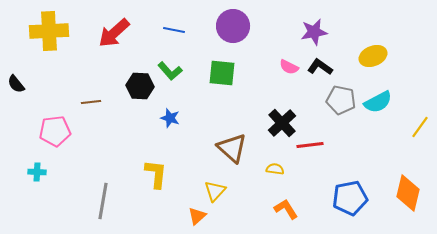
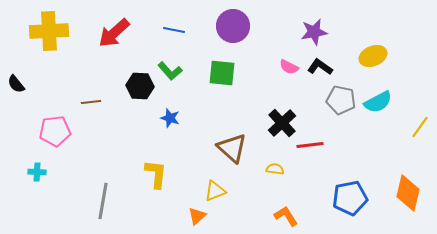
yellow triangle: rotated 25 degrees clockwise
orange L-shape: moved 7 px down
